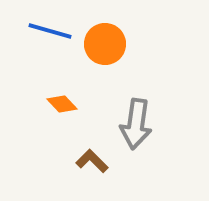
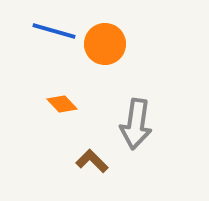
blue line: moved 4 px right
